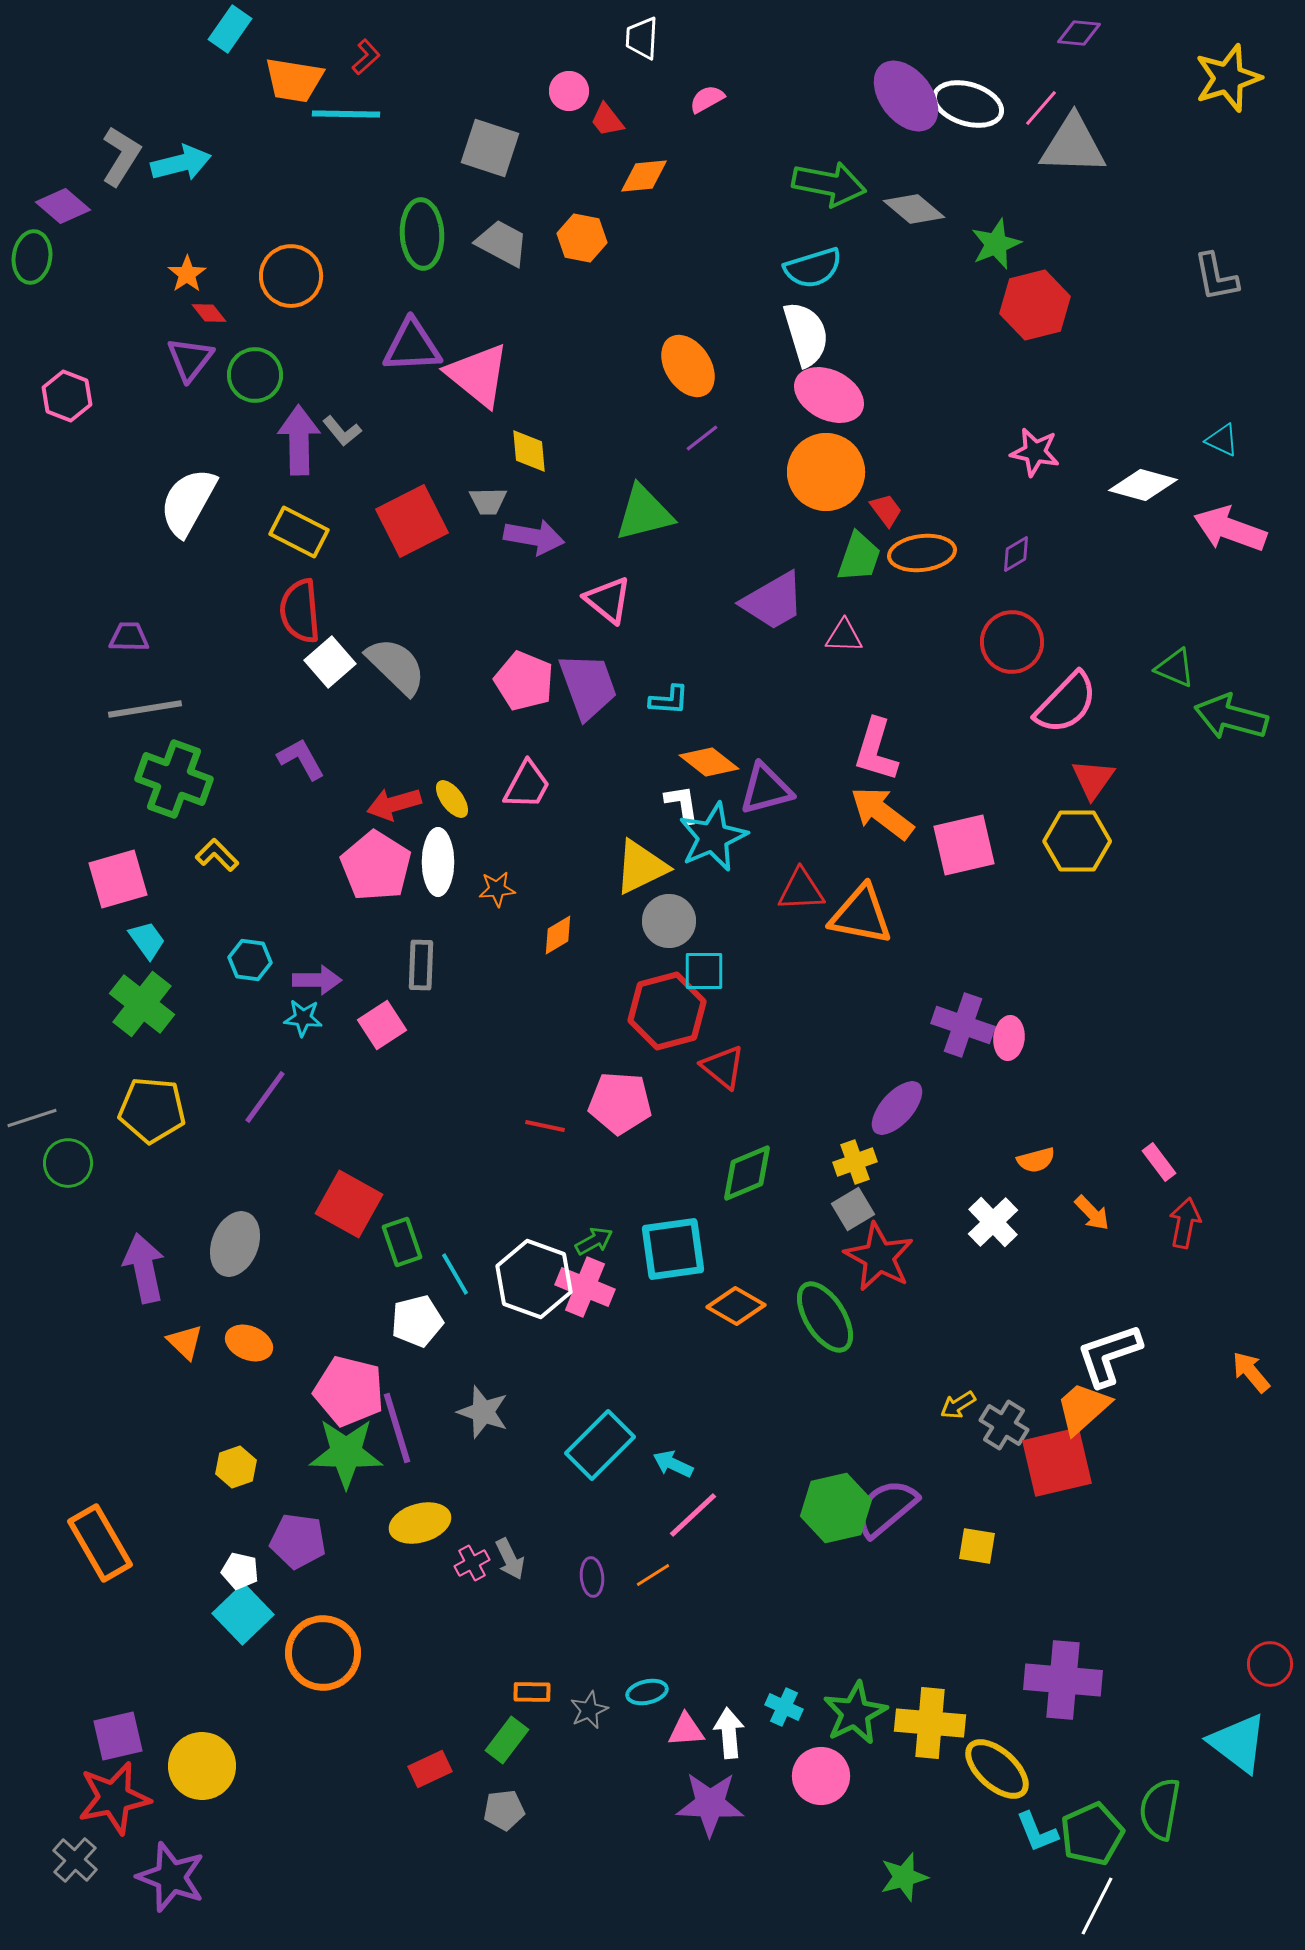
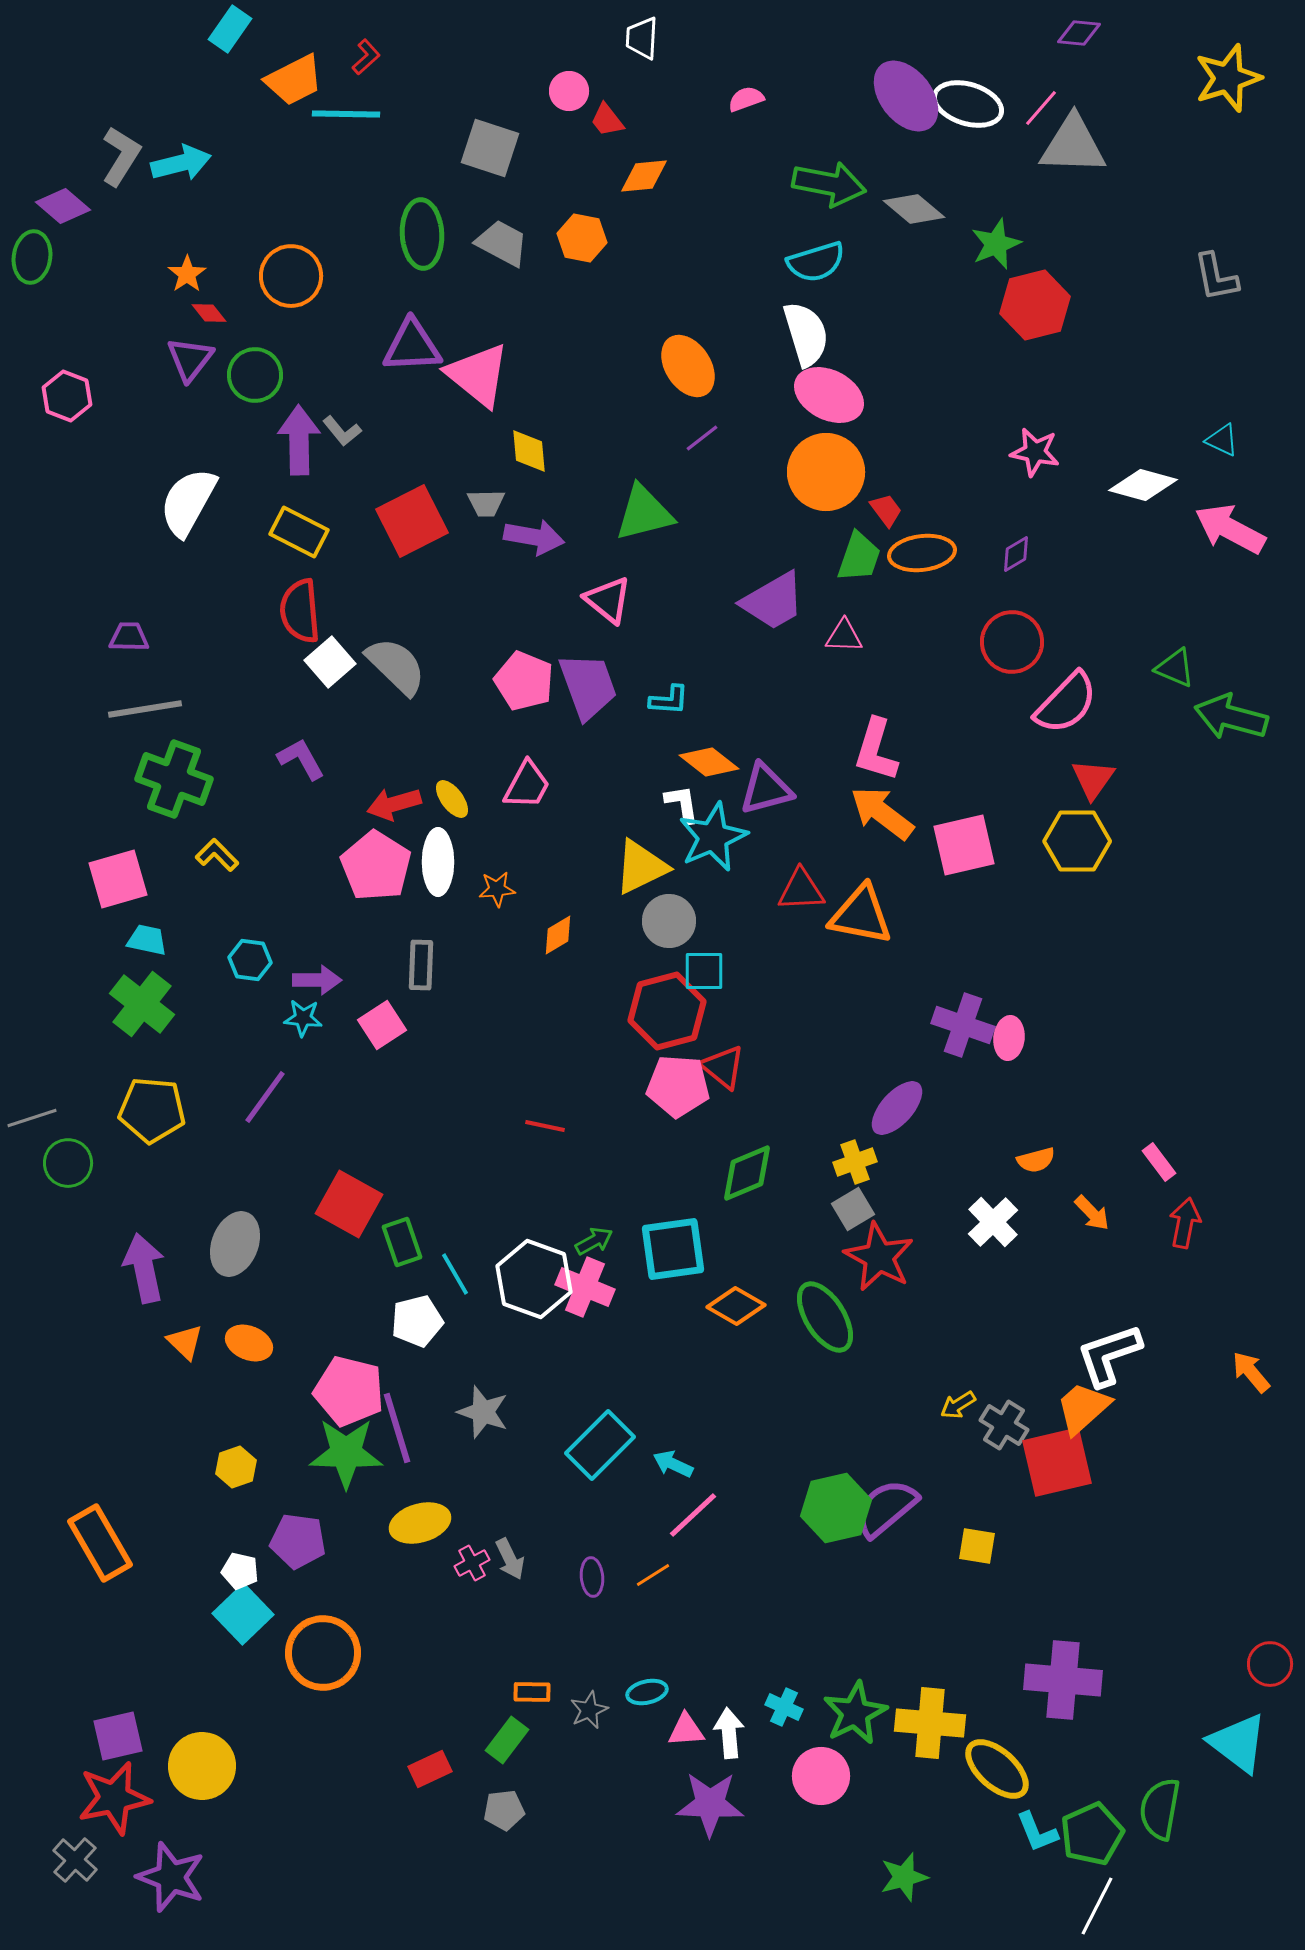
orange trapezoid at (294, 80): rotated 36 degrees counterclockwise
pink semicircle at (707, 99): moved 39 px right; rotated 9 degrees clockwise
cyan semicircle at (813, 268): moved 3 px right, 6 px up
gray trapezoid at (488, 501): moved 2 px left, 2 px down
pink arrow at (1230, 529): rotated 8 degrees clockwise
cyan trapezoid at (147, 940): rotated 42 degrees counterclockwise
pink pentagon at (620, 1103): moved 58 px right, 17 px up
